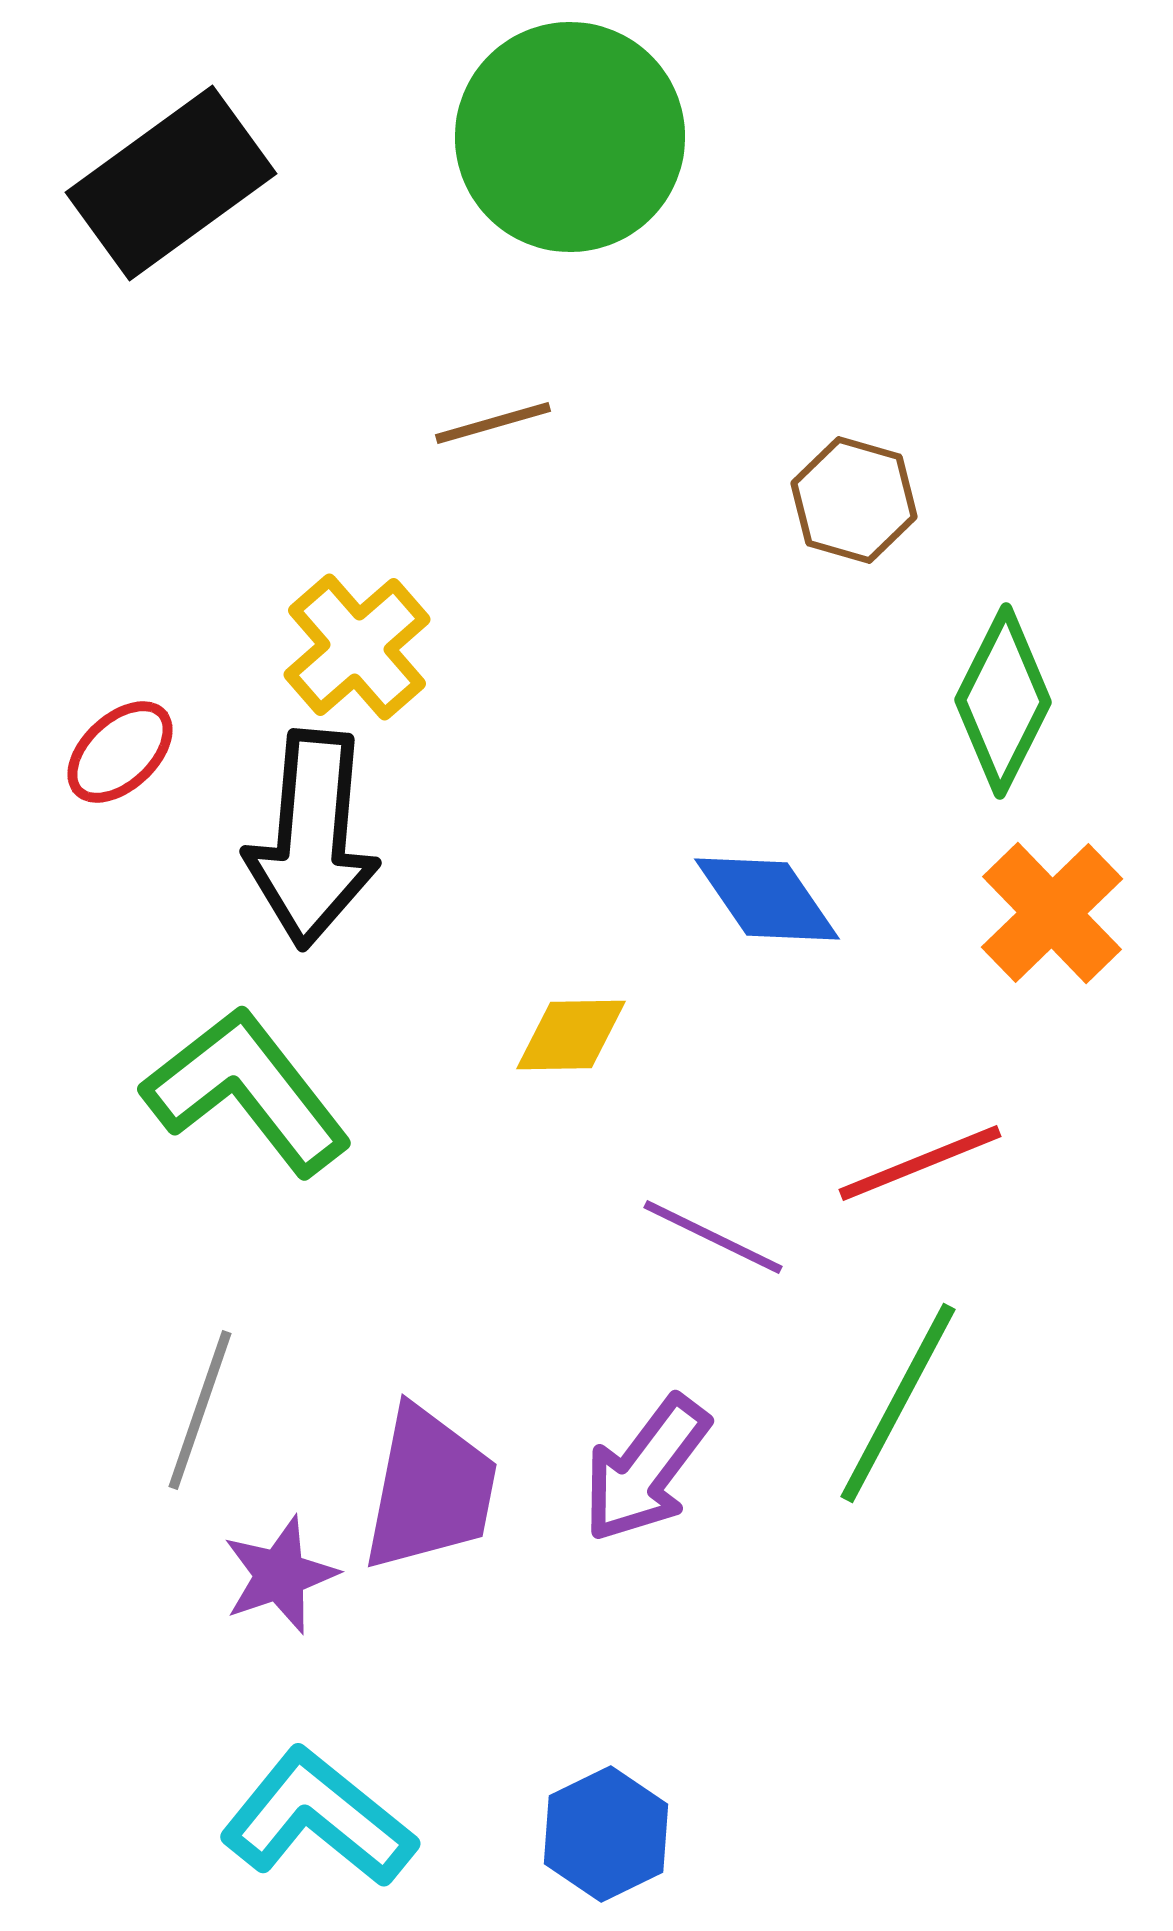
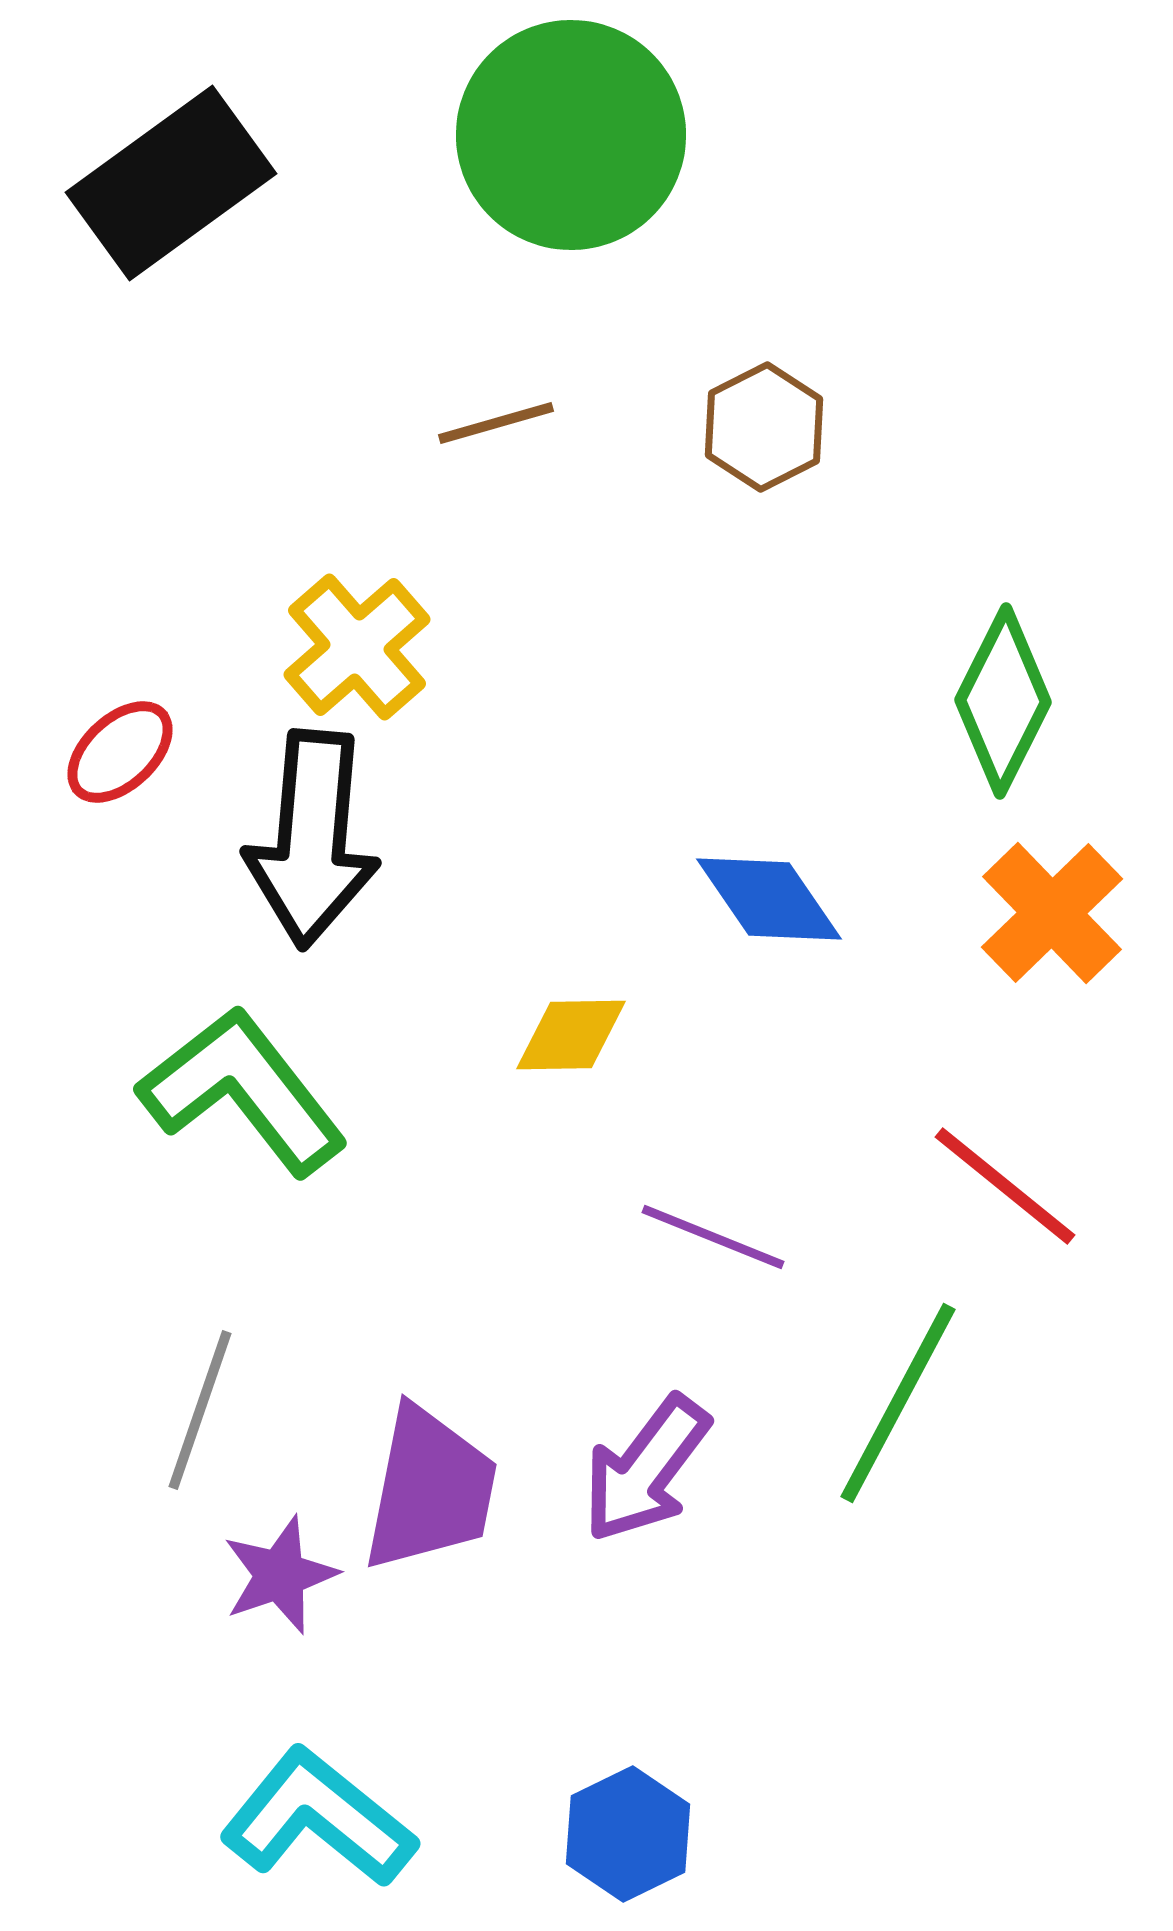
green circle: moved 1 px right, 2 px up
brown line: moved 3 px right
brown hexagon: moved 90 px left, 73 px up; rotated 17 degrees clockwise
blue diamond: moved 2 px right
green L-shape: moved 4 px left
red line: moved 85 px right, 23 px down; rotated 61 degrees clockwise
purple line: rotated 4 degrees counterclockwise
blue hexagon: moved 22 px right
